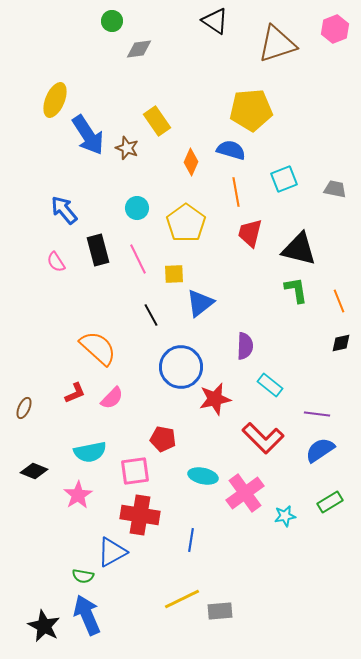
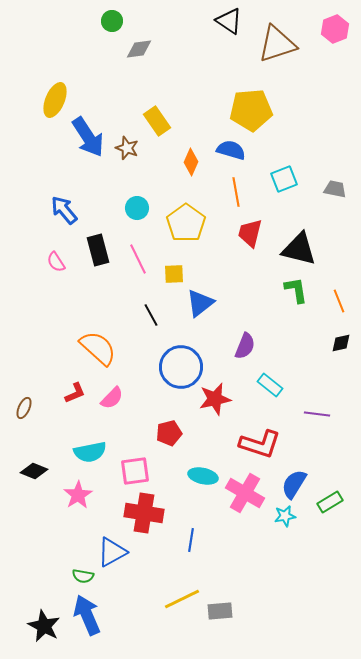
black triangle at (215, 21): moved 14 px right
blue arrow at (88, 135): moved 2 px down
purple semicircle at (245, 346): rotated 20 degrees clockwise
red L-shape at (263, 438): moved 3 px left, 6 px down; rotated 27 degrees counterclockwise
red pentagon at (163, 439): moved 6 px right, 6 px up; rotated 25 degrees counterclockwise
blue semicircle at (320, 450): moved 26 px left, 34 px down; rotated 24 degrees counterclockwise
pink cross at (245, 493): rotated 24 degrees counterclockwise
red cross at (140, 515): moved 4 px right, 2 px up
